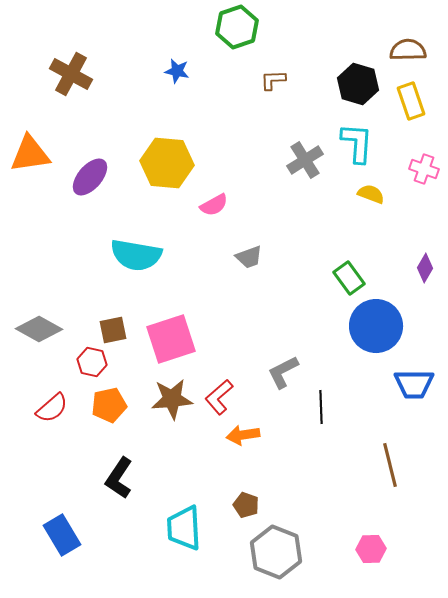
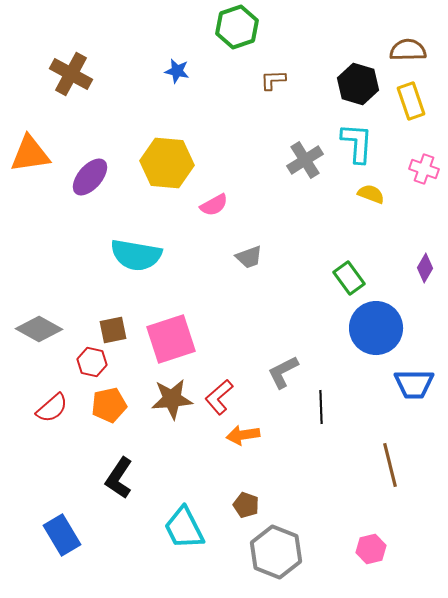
blue circle: moved 2 px down
cyan trapezoid: rotated 24 degrees counterclockwise
pink hexagon: rotated 12 degrees counterclockwise
